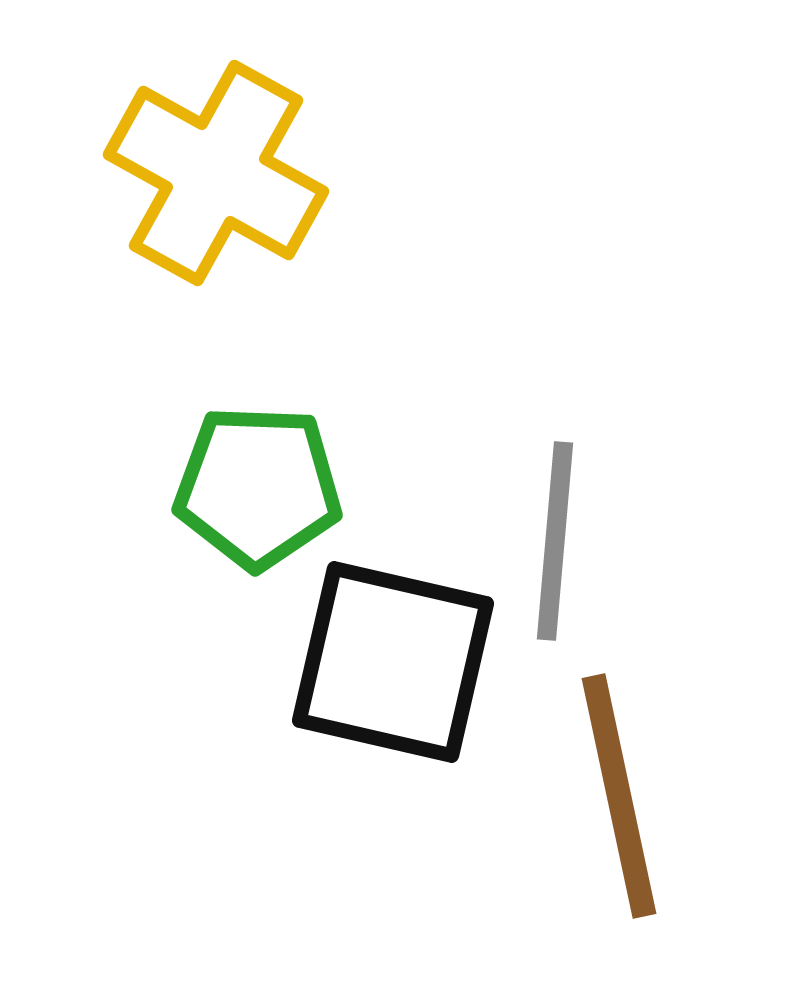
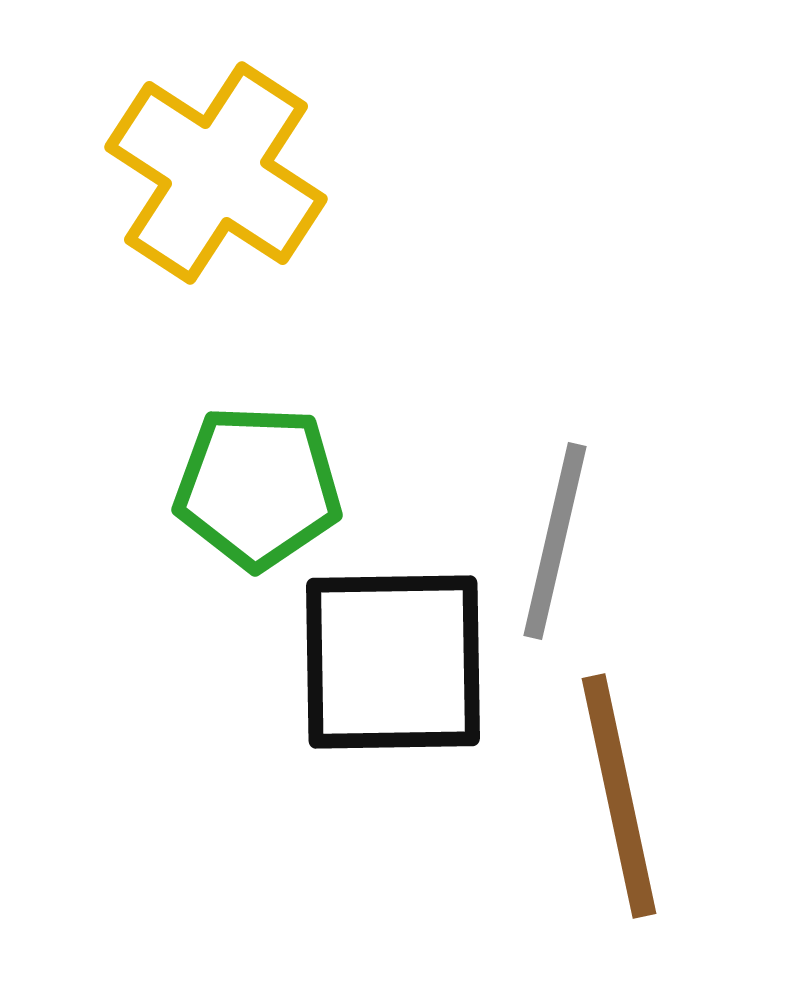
yellow cross: rotated 4 degrees clockwise
gray line: rotated 8 degrees clockwise
black square: rotated 14 degrees counterclockwise
